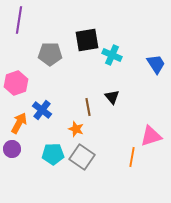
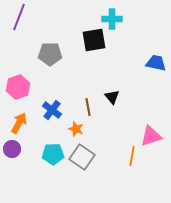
purple line: moved 3 px up; rotated 12 degrees clockwise
black square: moved 7 px right
cyan cross: moved 36 px up; rotated 24 degrees counterclockwise
blue trapezoid: moved 1 px up; rotated 45 degrees counterclockwise
pink hexagon: moved 2 px right, 4 px down
blue cross: moved 10 px right
orange line: moved 1 px up
